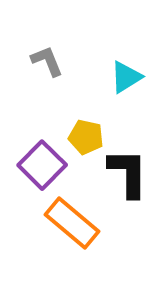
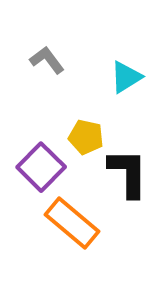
gray L-shape: moved 1 px up; rotated 15 degrees counterclockwise
purple square: moved 1 px left, 2 px down
